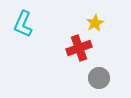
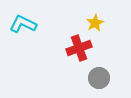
cyan L-shape: rotated 92 degrees clockwise
